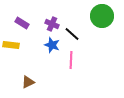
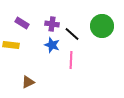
green circle: moved 10 px down
purple cross: rotated 16 degrees counterclockwise
